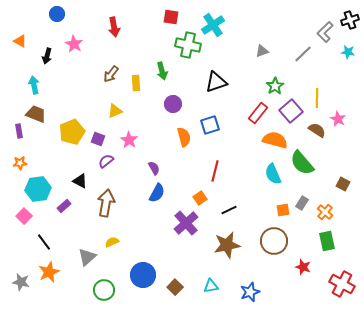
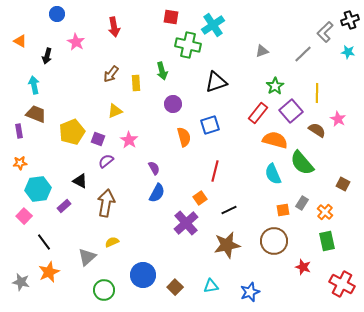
pink star at (74, 44): moved 2 px right, 2 px up
yellow line at (317, 98): moved 5 px up
